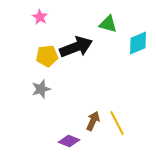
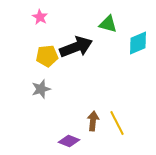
brown arrow: rotated 18 degrees counterclockwise
